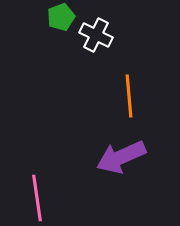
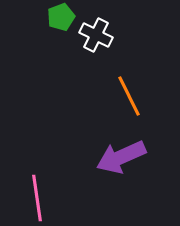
orange line: rotated 21 degrees counterclockwise
